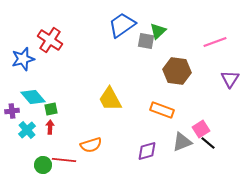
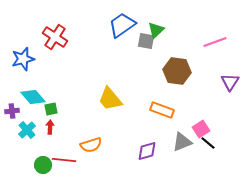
green triangle: moved 2 px left, 1 px up
red cross: moved 5 px right, 3 px up
purple triangle: moved 3 px down
yellow trapezoid: rotated 12 degrees counterclockwise
